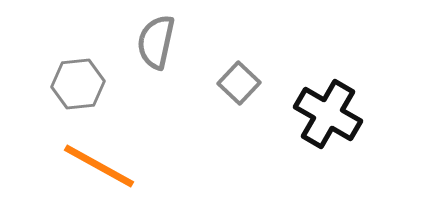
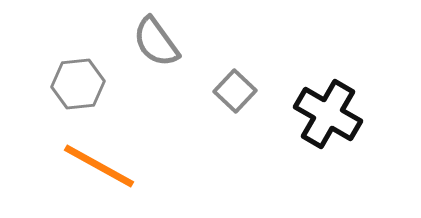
gray semicircle: rotated 48 degrees counterclockwise
gray square: moved 4 px left, 8 px down
